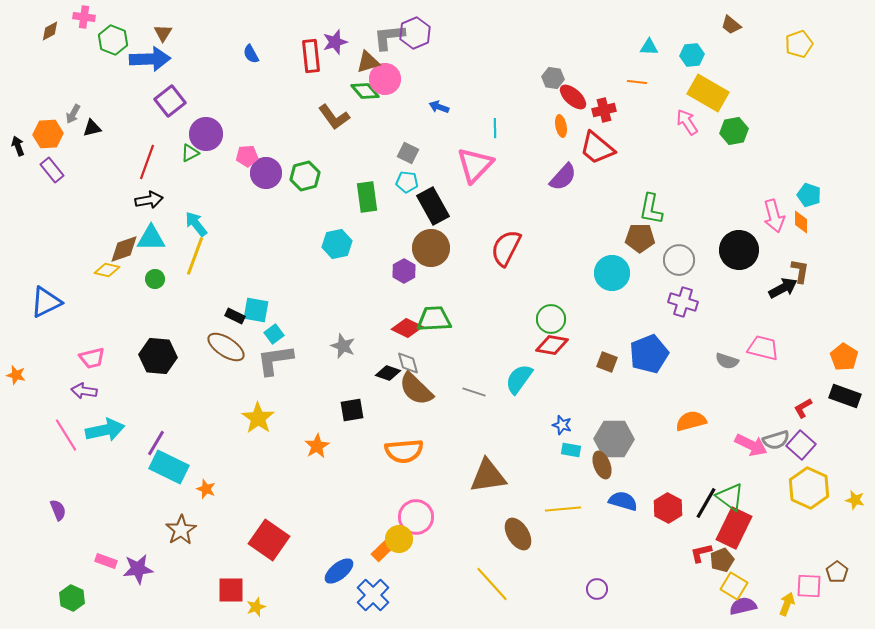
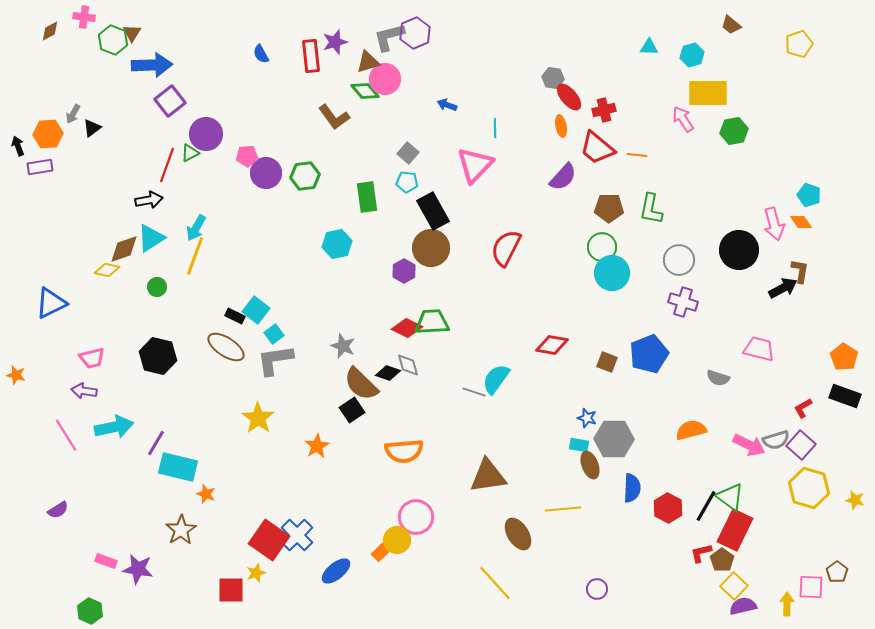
brown triangle at (163, 33): moved 31 px left
gray L-shape at (389, 37): rotated 8 degrees counterclockwise
blue semicircle at (251, 54): moved 10 px right
cyan hexagon at (692, 55): rotated 10 degrees counterclockwise
blue arrow at (150, 59): moved 2 px right, 6 px down
orange line at (637, 82): moved 73 px down
yellow rectangle at (708, 93): rotated 30 degrees counterclockwise
red ellipse at (573, 97): moved 4 px left; rotated 8 degrees clockwise
blue arrow at (439, 107): moved 8 px right, 2 px up
pink arrow at (687, 122): moved 4 px left, 3 px up
black triangle at (92, 128): rotated 24 degrees counterclockwise
gray square at (408, 153): rotated 15 degrees clockwise
red line at (147, 162): moved 20 px right, 3 px down
purple rectangle at (52, 170): moved 12 px left, 3 px up; rotated 60 degrees counterclockwise
green hexagon at (305, 176): rotated 8 degrees clockwise
black rectangle at (433, 206): moved 5 px down
pink arrow at (774, 216): moved 8 px down
orange diamond at (801, 222): rotated 35 degrees counterclockwise
cyan arrow at (196, 224): moved 4 px down; rotated 112 degrees counterclockwise
cyan triangle at (151, 238): rotated 32 degrees counterclockwise
brown pentagon at (640, 238): moved 31 px left, 30 px up
green circle at (155, 279): moved 2 px right, 8 px down
blue triangle at (46, 302): moved 5 px right, 1 px down
cyan square at (256, 310): rotated 28 degrees clockwise
green trapezoid at (434, 319): moved 2 px left, 3 px down
green circle at (551, 319): moved 51 px right, 72 px up
pink trapezoid at (763, 348): moved 4 px left, 1 px down
black hexagon at (158, 356): rotated 9 degrees clockwise
gray semicircle at (727, 361): moved 9 px left, 17 px down
gray diamond at (408, 363): moved 2 px down
cyan semicircle at (519, 379): moved 23 px left
brown semicircle at (416, 389): moved 55 px left, 5 px up
black square at (352, 410): rotated 25 degrees counterclockwise
orange semicircle at (691, 421): moved 9 px down
blue star at (562, 425): moved 25 px right, 7 px up
cyan arrow at (105, 430): moved 9 px right, 3 px up
pink arrow at (751, 445): moved 2 px left
cyan rectangle at (571, 450): moved 8 px right, 5 px up
brown ellipse at (602, 465): moved 12 px left
cyan rectangle at (169, 467): moved 9 px right; rotated 12 degrees counterclockwise
yellow hexagon at (809, 488): rotated 9 degrees counterclockwise
orange star at (206, 489): moved 5 px down
blue semicircle at (623, 501): moved 9 px right, 13 px up; rotated 76 degrees clockwise
black line at (706, 503): moved 3 px down
purple semicircle at (58, 510): rotated 80 degrees clockwise
red rectangle at (734, 528): moved 1 px right, 2 px down
yellow circle at (399, 539): moved 2 px left, 1 px down
brown pentagon at (722, 560): rotated 15 degrees counterclockwise
purple star at (138, 569): rotated 16 degrees clockwise
blue ellipse at (339, 571): moved 3 px left
yellow line at (492, 584): moved 3 px right, 1 px up
yellow square at (734, 586): rotated 12 degrees clockwise
pink square at (809, 586): moved 2 px right, 1 px down
blue cross at (373, 595): moved 76 px left, 60 px up
green hexagon at (72, 598): moved 18 px right, 13 px down
yellow arrow at (787, 604): rotated 20 degrees counterclockwise
yellow star at (256, 607): moved 34 px up
